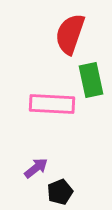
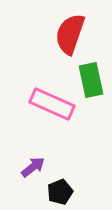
pink rectangle: rotated 21 degrees clockwise
purple arrow: moved 3 px left, 1 px up
